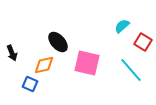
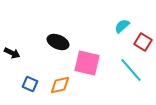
black ellipse: rotated 25 degrees counterclockwise
black arrow: rotated 42 degrees counterclockwise
orange diamond: moved 16 px right, 20 px down
